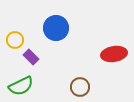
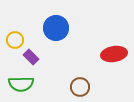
green semicircle: moved 2 px up; rotated 25 degrees clockwise
